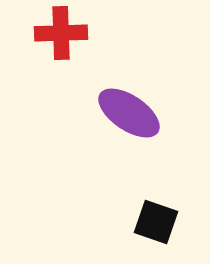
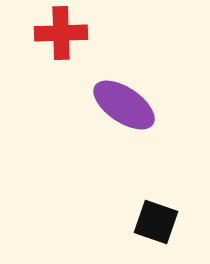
purple ellipse: moved 5 px left, 8 px up
